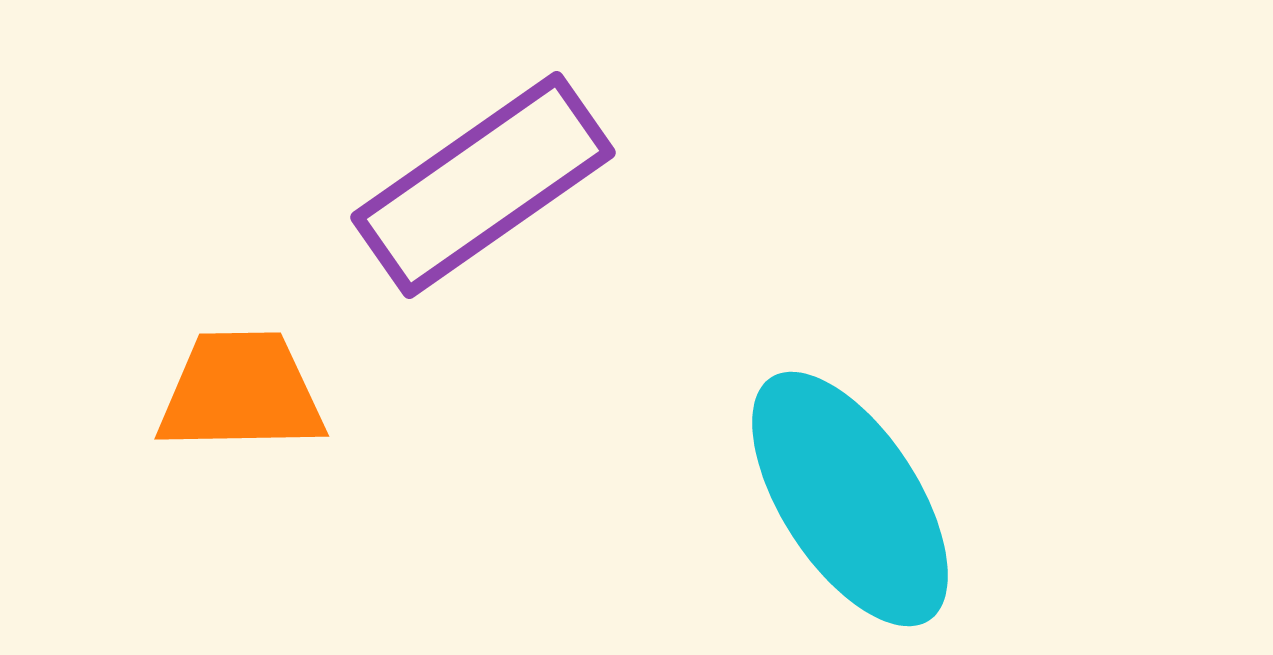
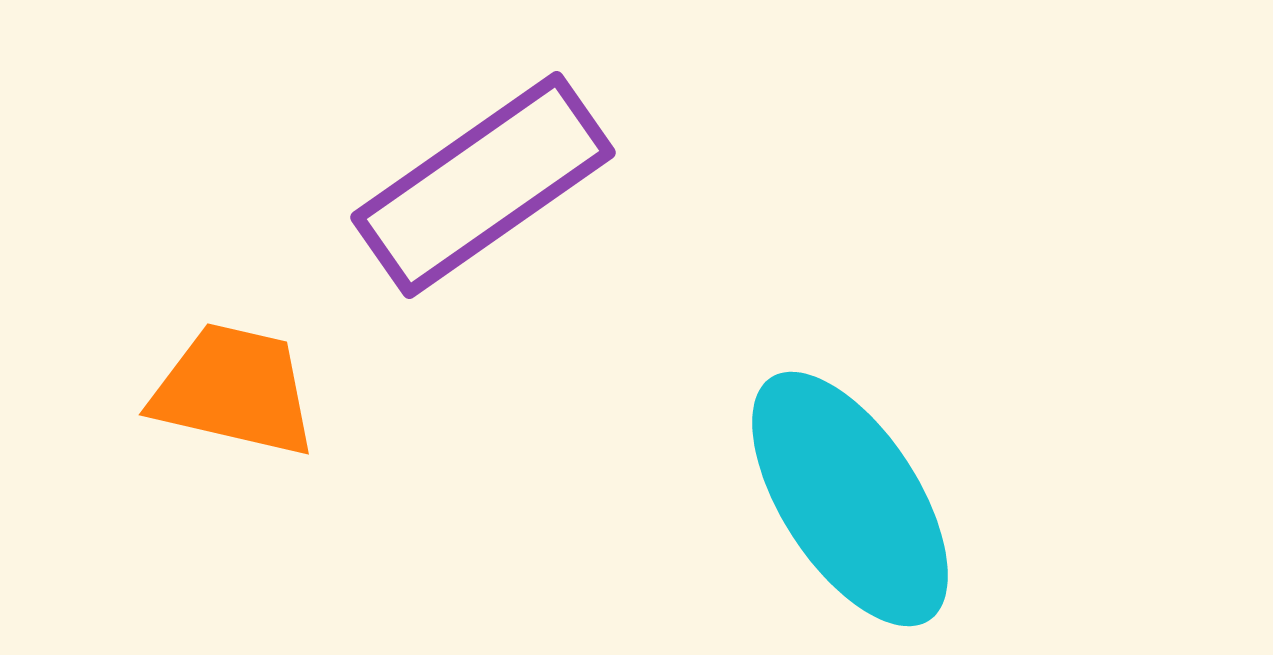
orange trapezoid: moved 7 px left, 2 px up; rotated 14 degrees clockwise
